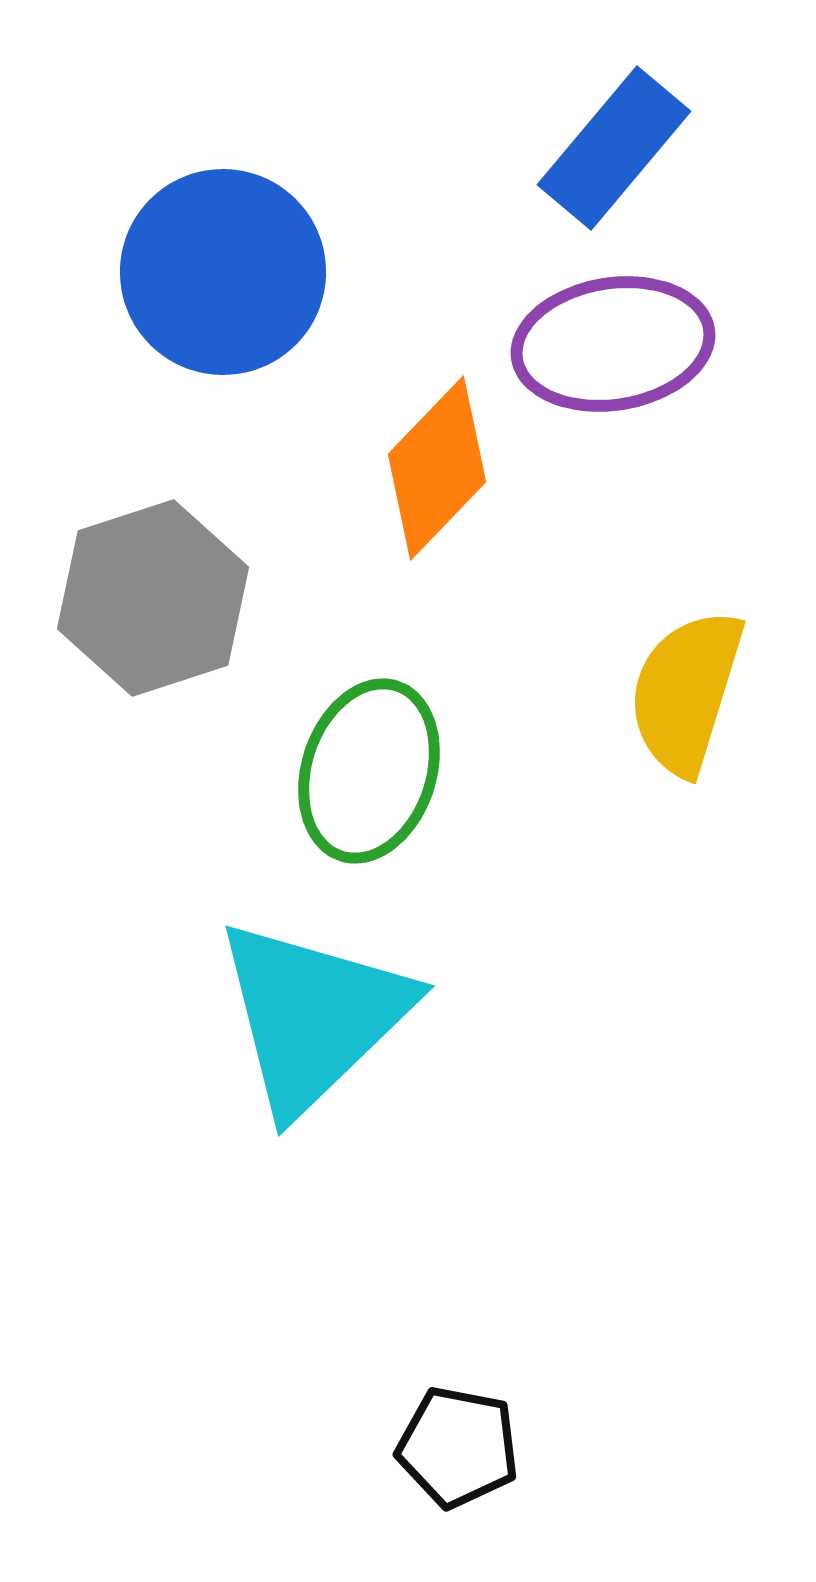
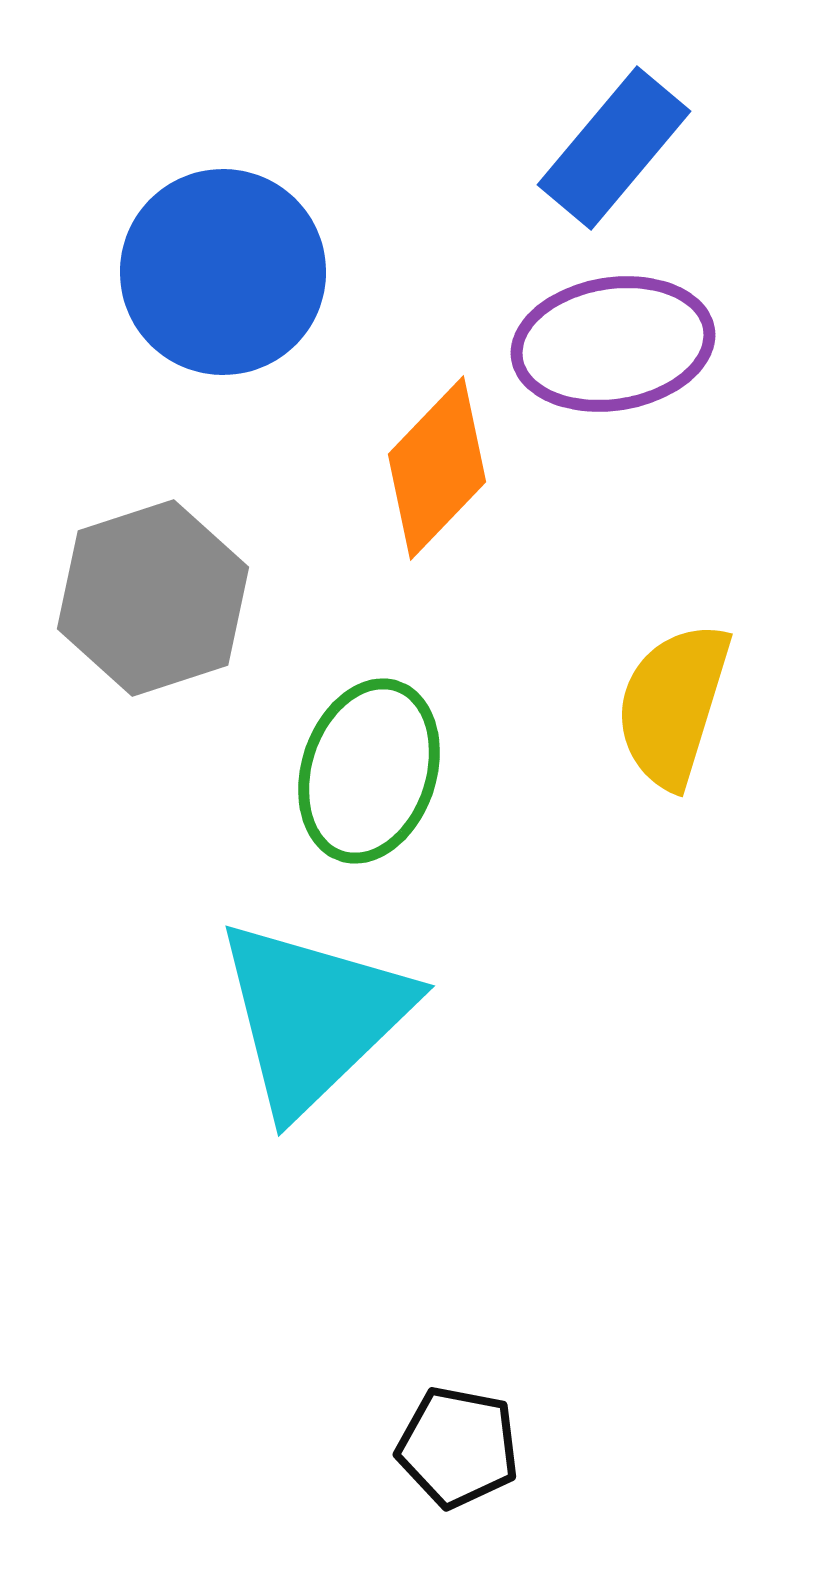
yellow semicircle: moved 13 px left, 13 px down
